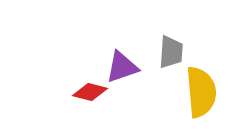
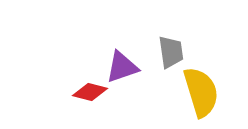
gray trapezoid: rotated 12 degrees counterclockwise
yellow semicircle: rotated 12 degrees counterclockwise
